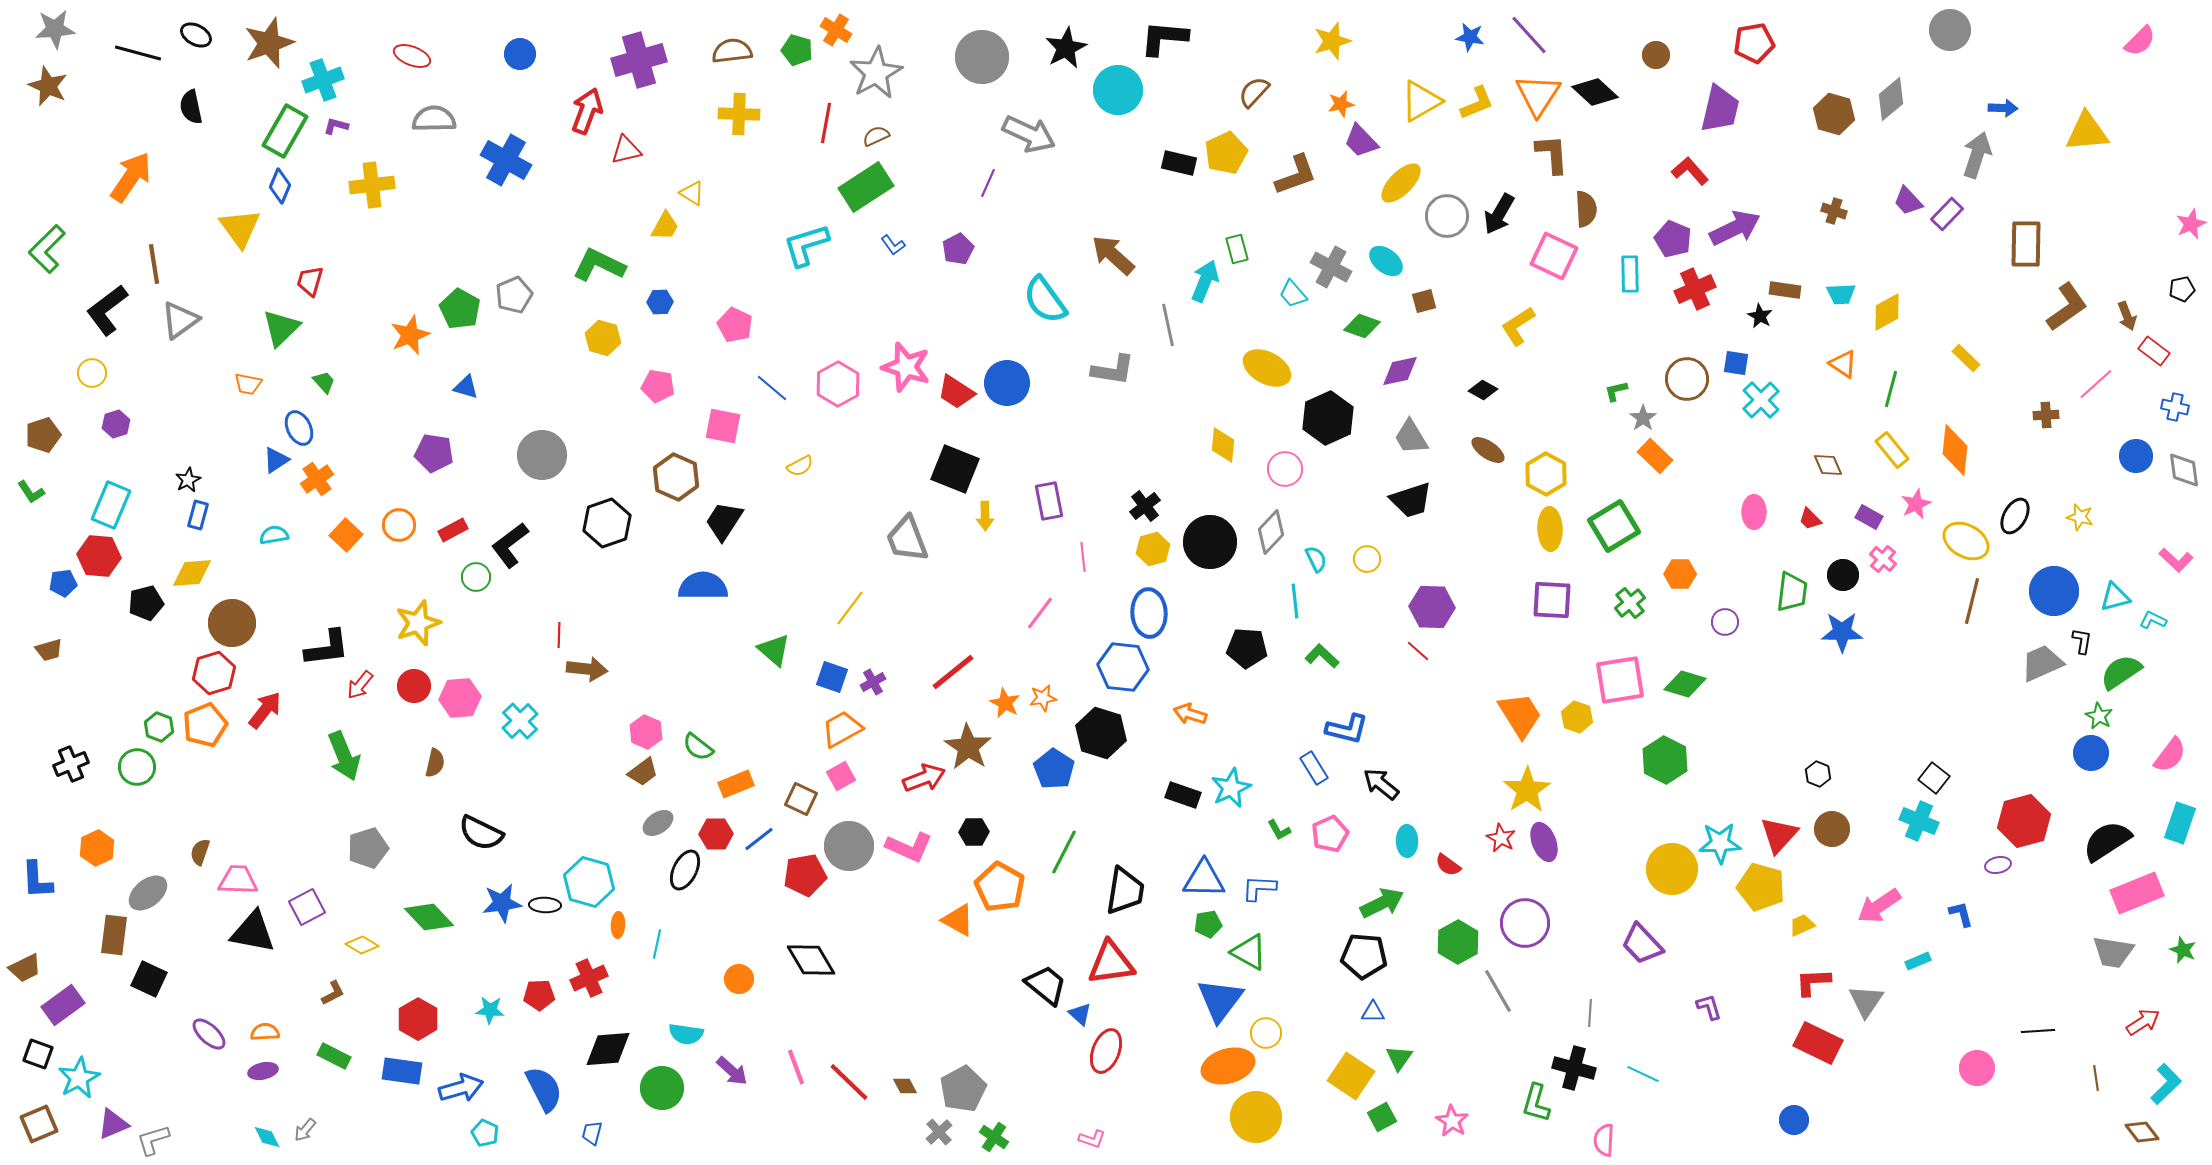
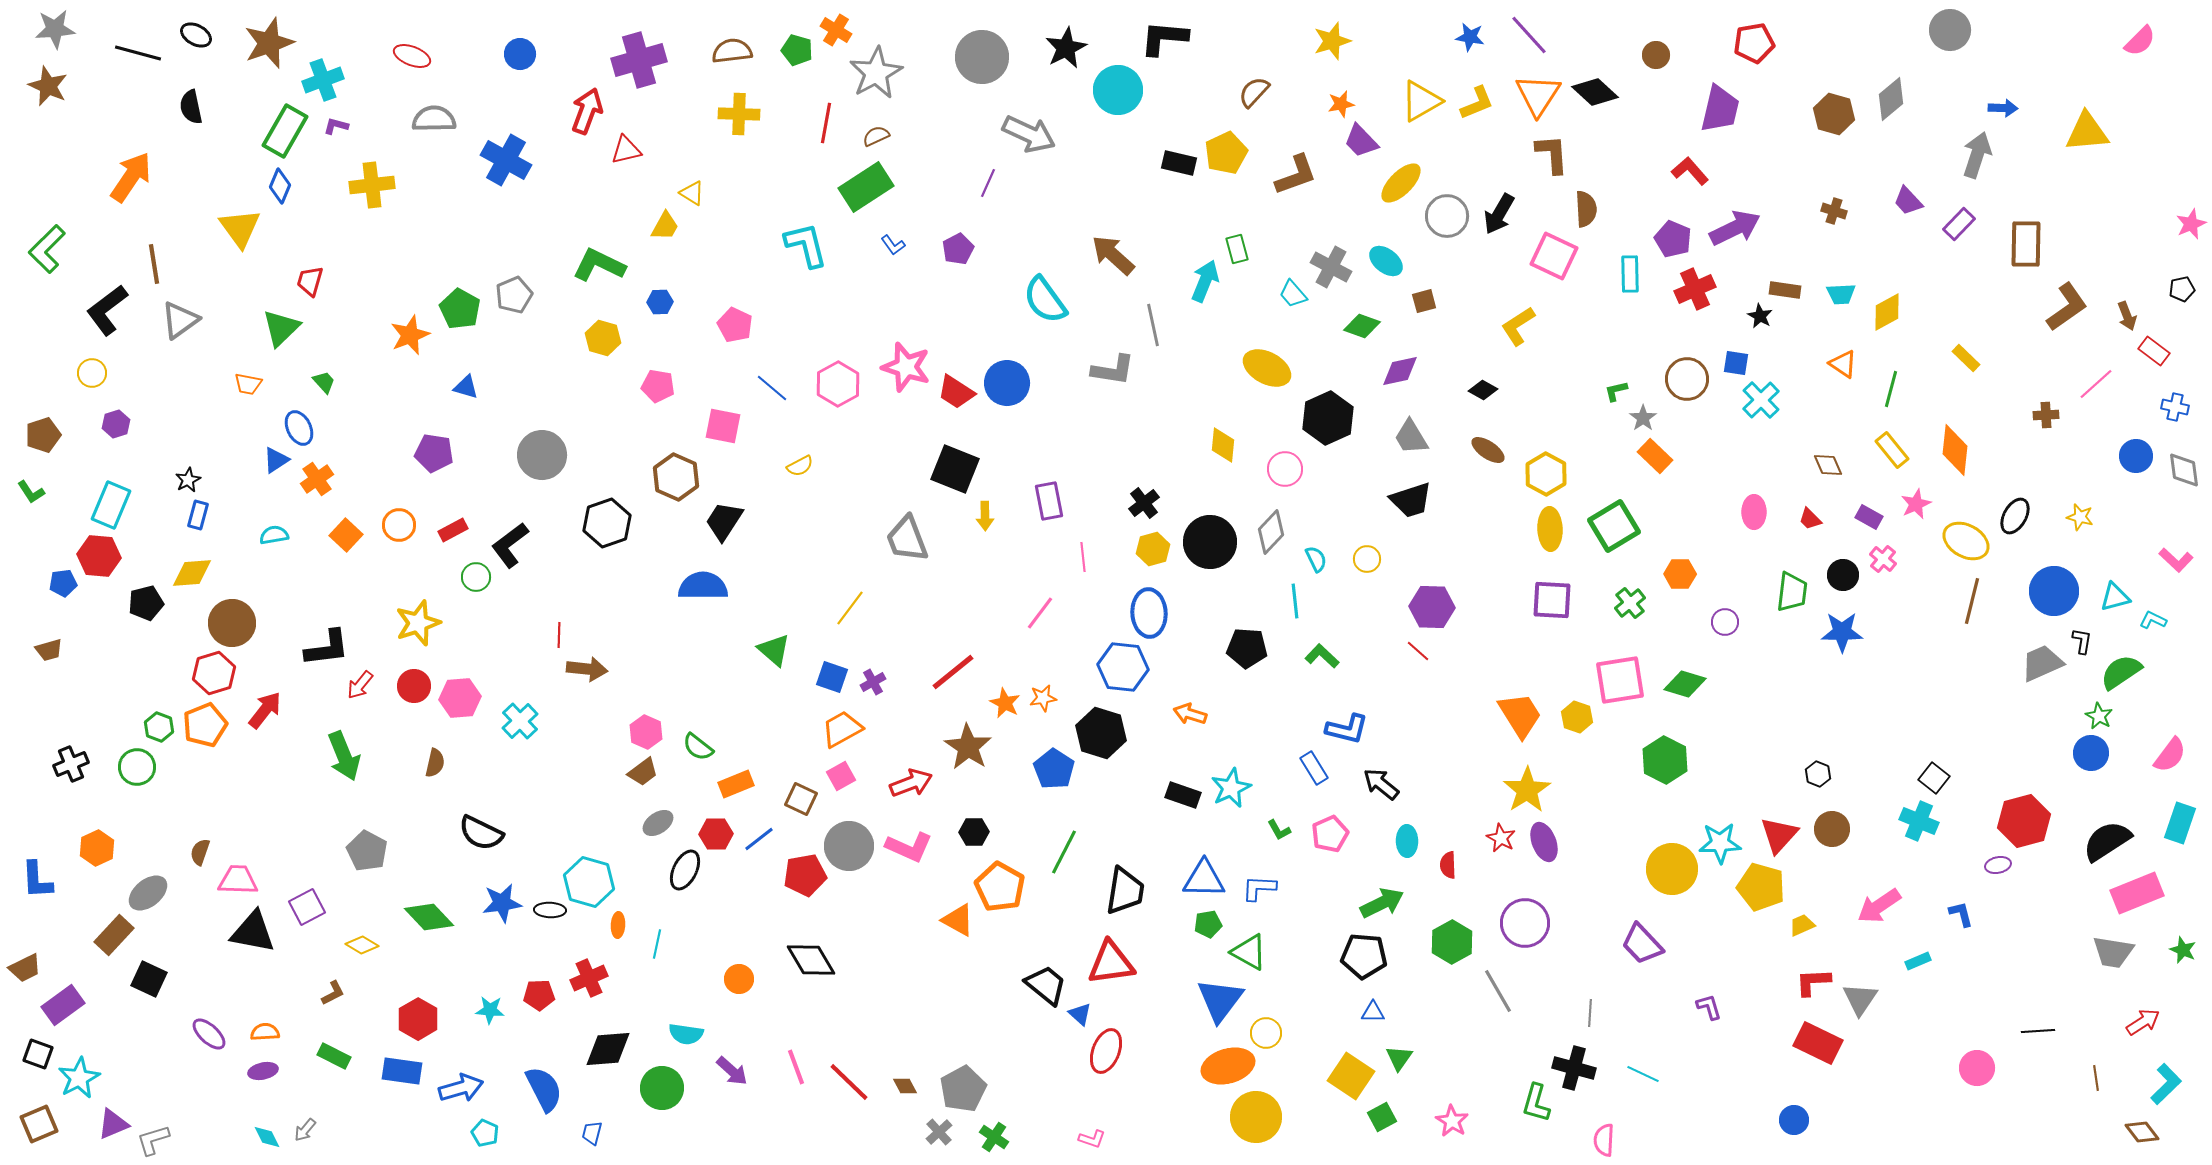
purple rectangle at (1947, 214): moved 12 px right, 10 px down
cyan L-shape at (806, 245): rotated 93 degrees clockwise
gray line at (1168, 325): moved 15 px left
black cross at (1145, 506): moved 1 px left, 3 px up
red arrow at (924, 778): moved 13 px left, 5 px down
gray pentagon at (368, 848): moved 1 px left, 3 px down; rotated 27 degrees counterclockwise
red semicircle at (1448, 865): rotated 52 degrees clockwise
black ellipse at (545, 905): moved 5 px right, 5 px down
brown rectangle at (114, 935): rotated 36 degrees clockwise
green hexagon at (1458, 942): moved 6 px left
gray triangle at (1866, 1001): moved 6 px left, 2 px up
